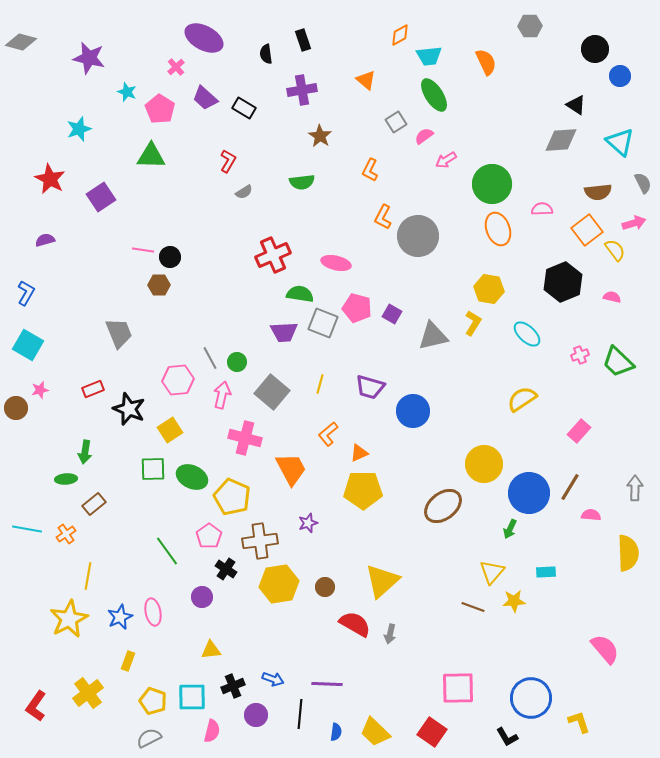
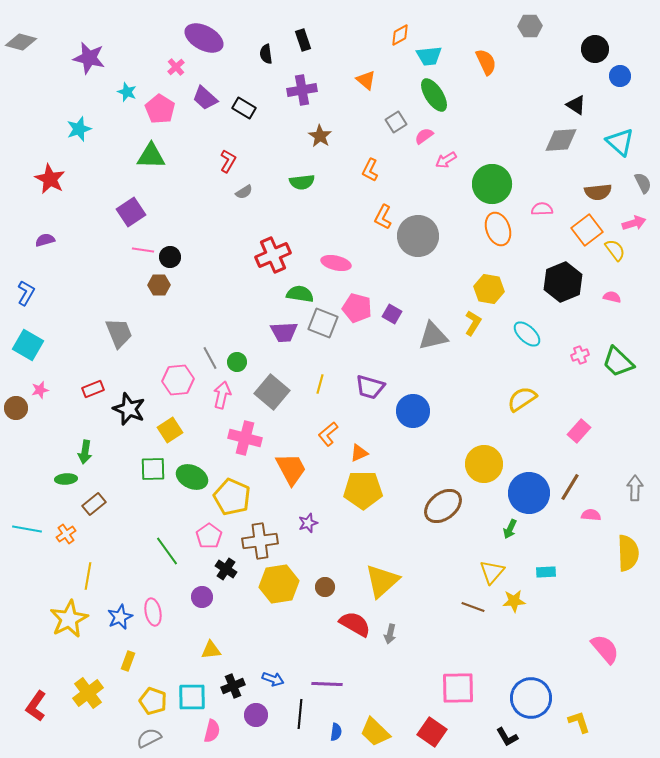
purple square at (101, 197): moved 30 px right, 15 px down
